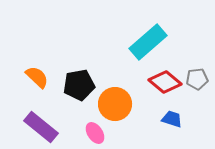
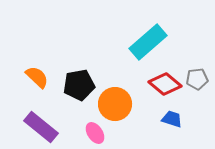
red diamond: moved 2 px down
